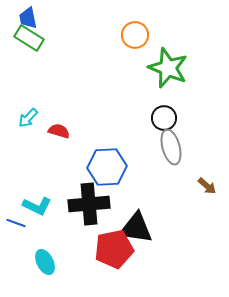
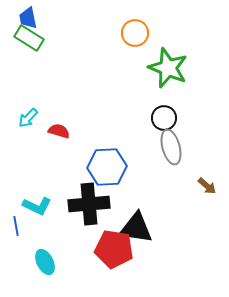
orange circle: moved 2 px up
blue line: moved 3 px down; rotated 60 degrees clockwise
red pentagon: rotated 21 degrees clockwise
